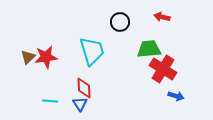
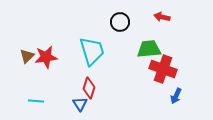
brown triangle: moved 1 px left, 1 px up
red cross: rotated 12 degrees counterclockwise
red diamond: moved 5 px right; rotated 20 degrees clockwise
blue arrow: rotated 98 degrees clockwise
cyan line: moved 14 px left
